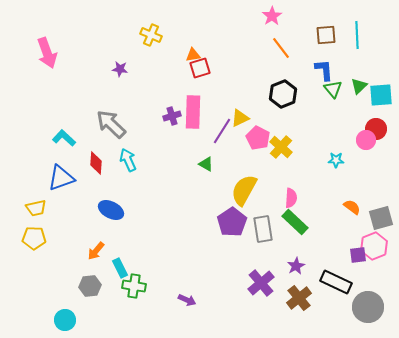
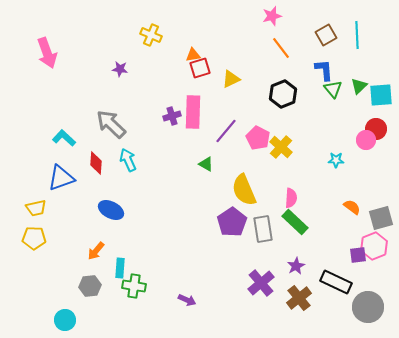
pink star at (272, 16): rotated 18 degrees clockwise
brown square at (326, 35): rotated 25 degrees counterclockwise
yellow triangle at (240, 118): moved 9 px left, 39 px up
purple line at (222, 131): moved 4 px right; rotated 8 degrees clockwise
yellow semicircle at (244, 190): rotated 52 degrees counterclockwise
cyan rectangle at (120, 268): rotated 30 degrees clockwise
